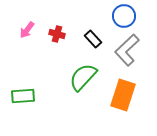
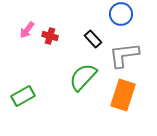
blue circle: moved 3 px left, 2 px up
red cross: moved 7 px left, 2 px down
gray L-shape: moved 3 px left, 5 px down; rotated 36 degrees clockwise
green rectangle: rotated 25 degrees counterclockwise
